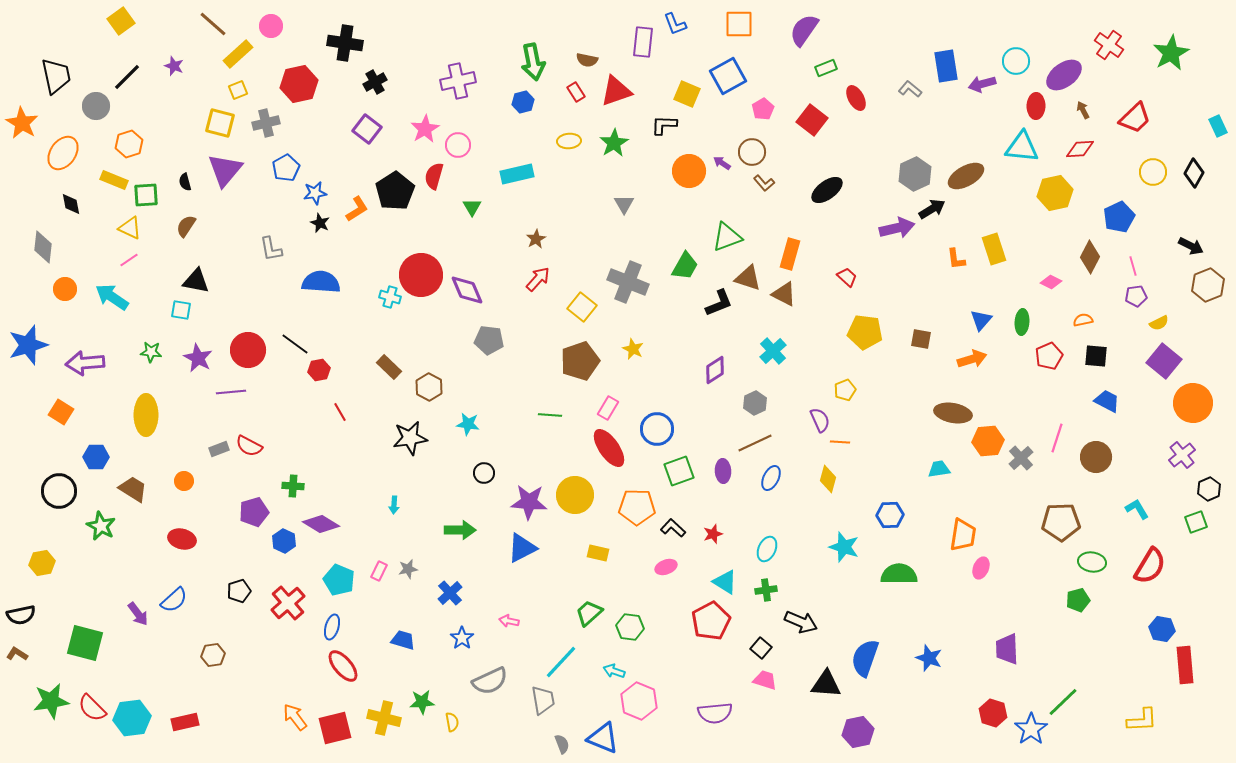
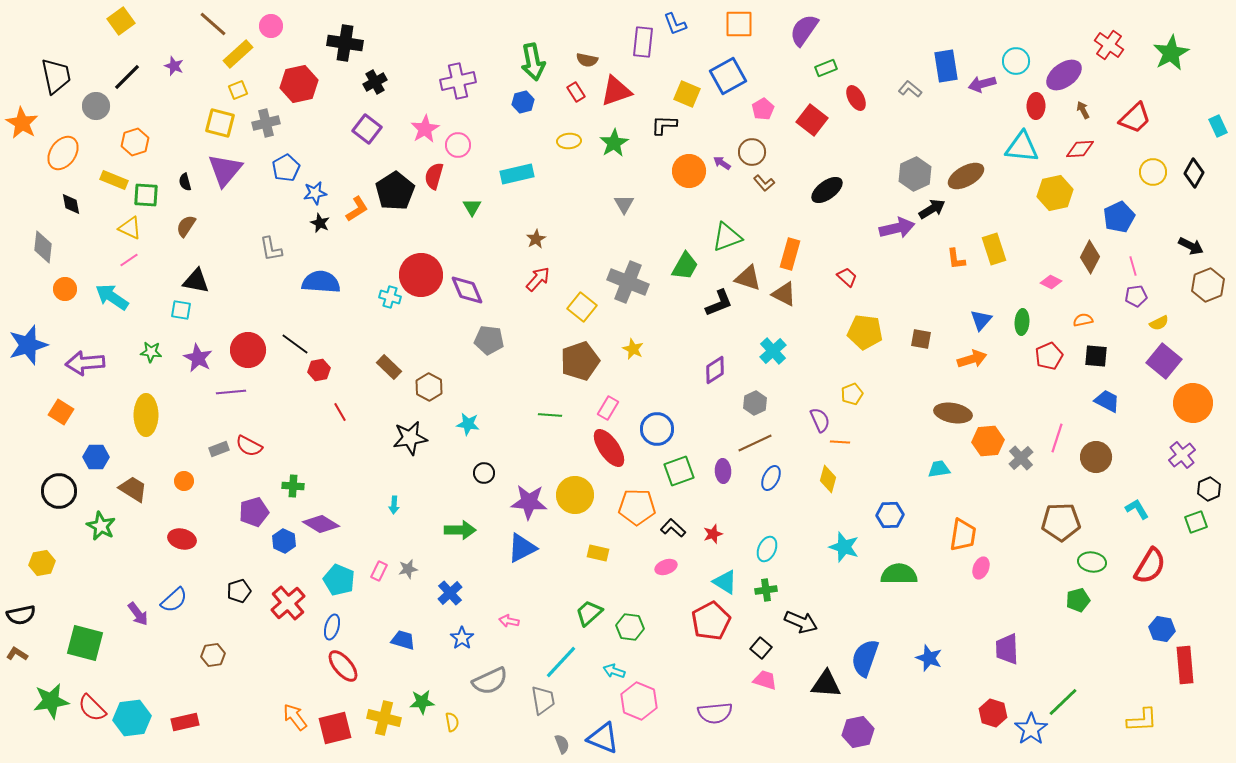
orange hexagon at (129, 144): moved 6 px right, 2 px up
green square at (146, 195): rotated 8 degrees clockwise
yellow pentagon at (845, 390): moved 7 px right, 4 px down
